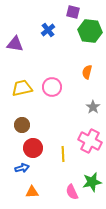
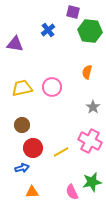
yellow line: moved 2 px left, 2 px up; rotated 63 degrees clockwise
